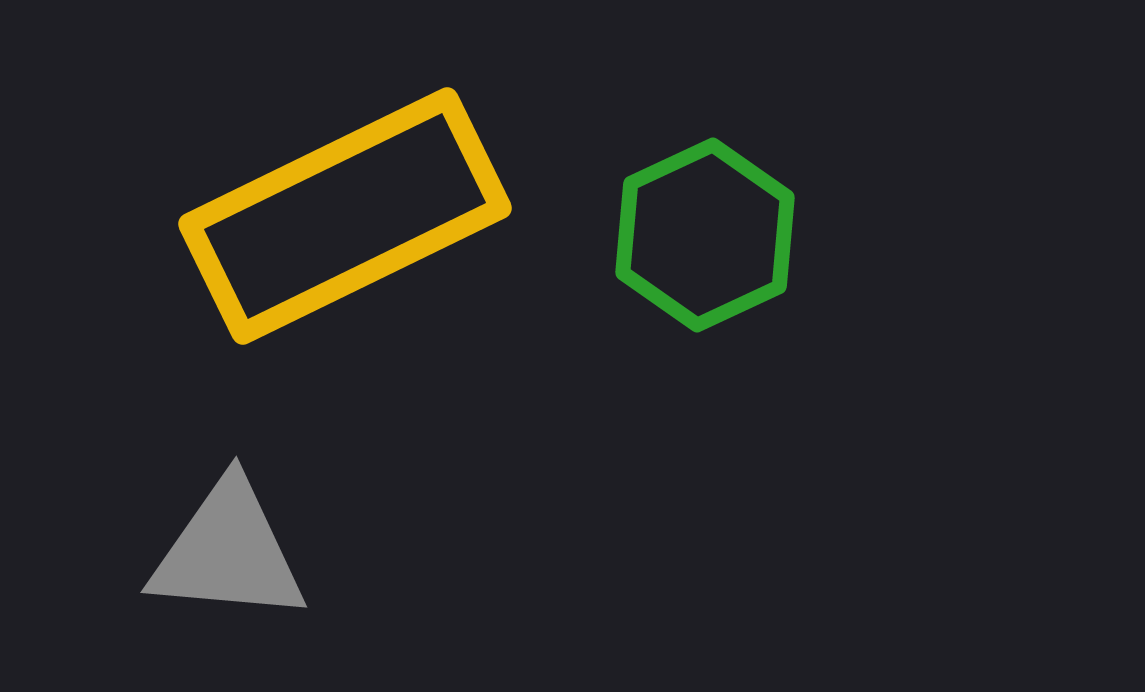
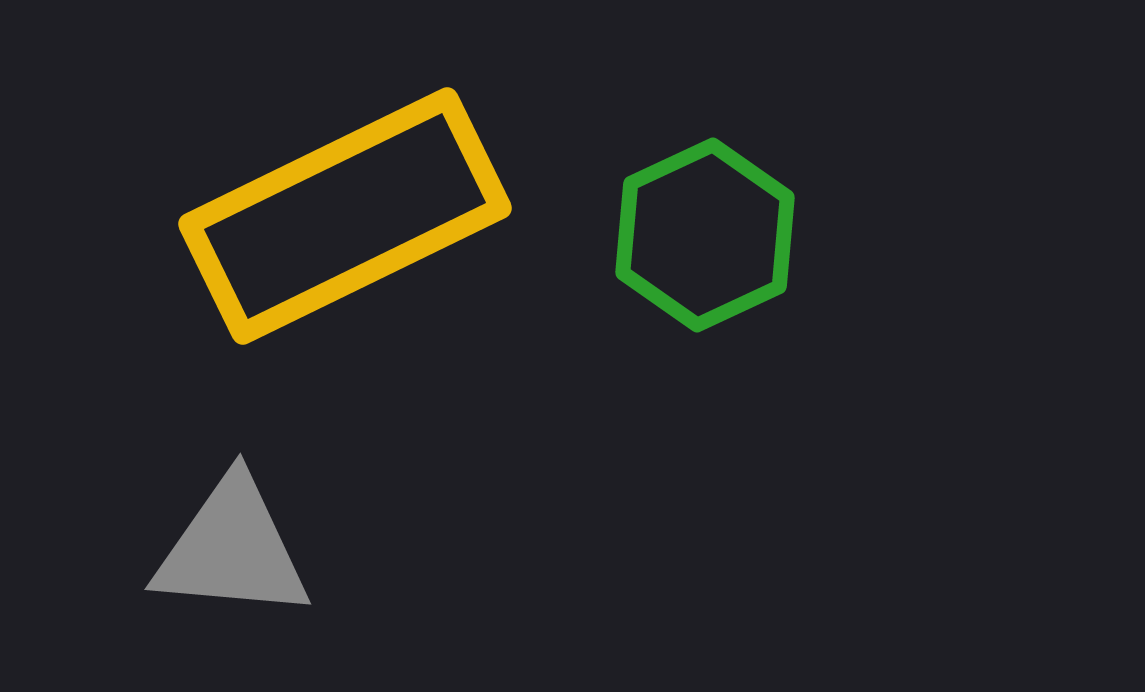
gray triangle: moved 4 px right, 3 px up
